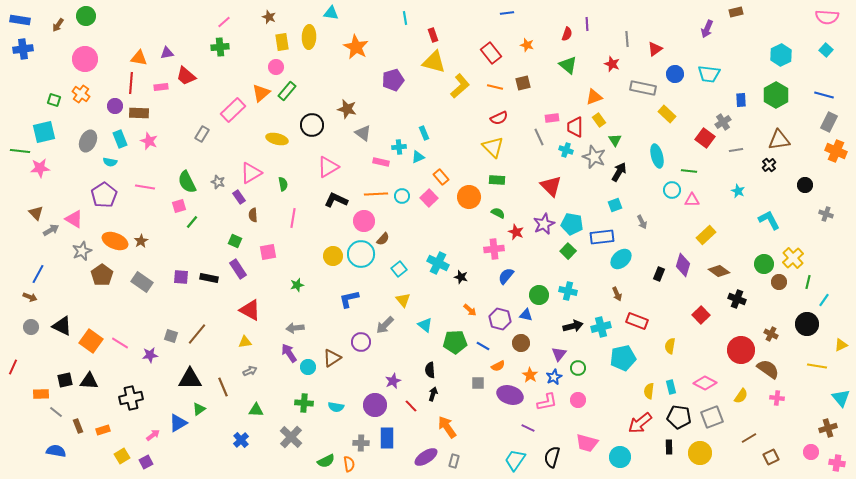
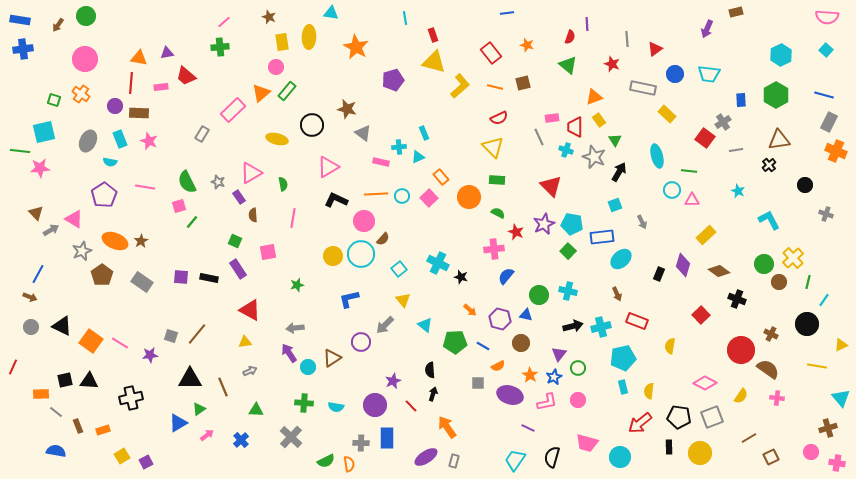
red semicircle at (567, 34): moved 3 px right, 3 px down
cyan rectangle at (671, 387): moved 48 px left
pink arrow at (153, 435): moved 54 px right
